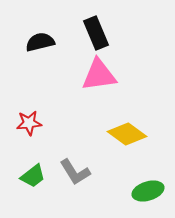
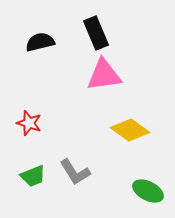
pink triangle: moved 5 px right
red star: rotated 25 degrees clockwise
yellow diamond: moved 3 px right, 4 px up
green trapezoid: rotated 16 degrees clockwise
green ellipse: rotated 44 degrees clockwise
